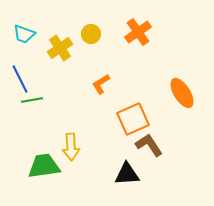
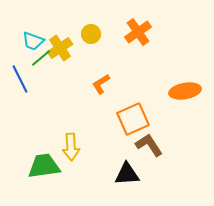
cyan trapezoid: moved 9 px right, 7 px down
orange ellipse: moved 3 px right, 2 px up; rotated 68 degrees counterclockwise
green line: moved 9 px right, 42 px up; rotated 30 degrees counterclockwise
